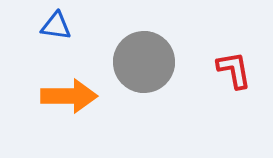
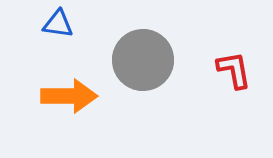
blue triangle: moved 2 px right, 2 px up
gray circle: moved 1 px left, 2 px up
